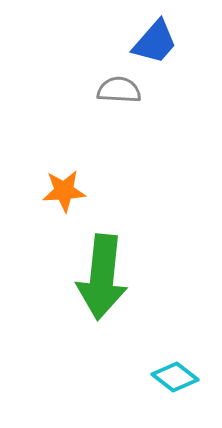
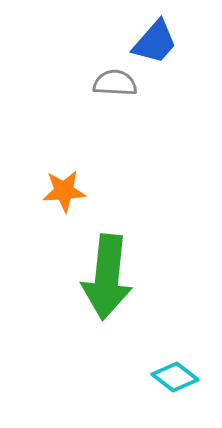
gray semicircle: moved 4 px left, 7 px up
green arrow: moved 5 px right
